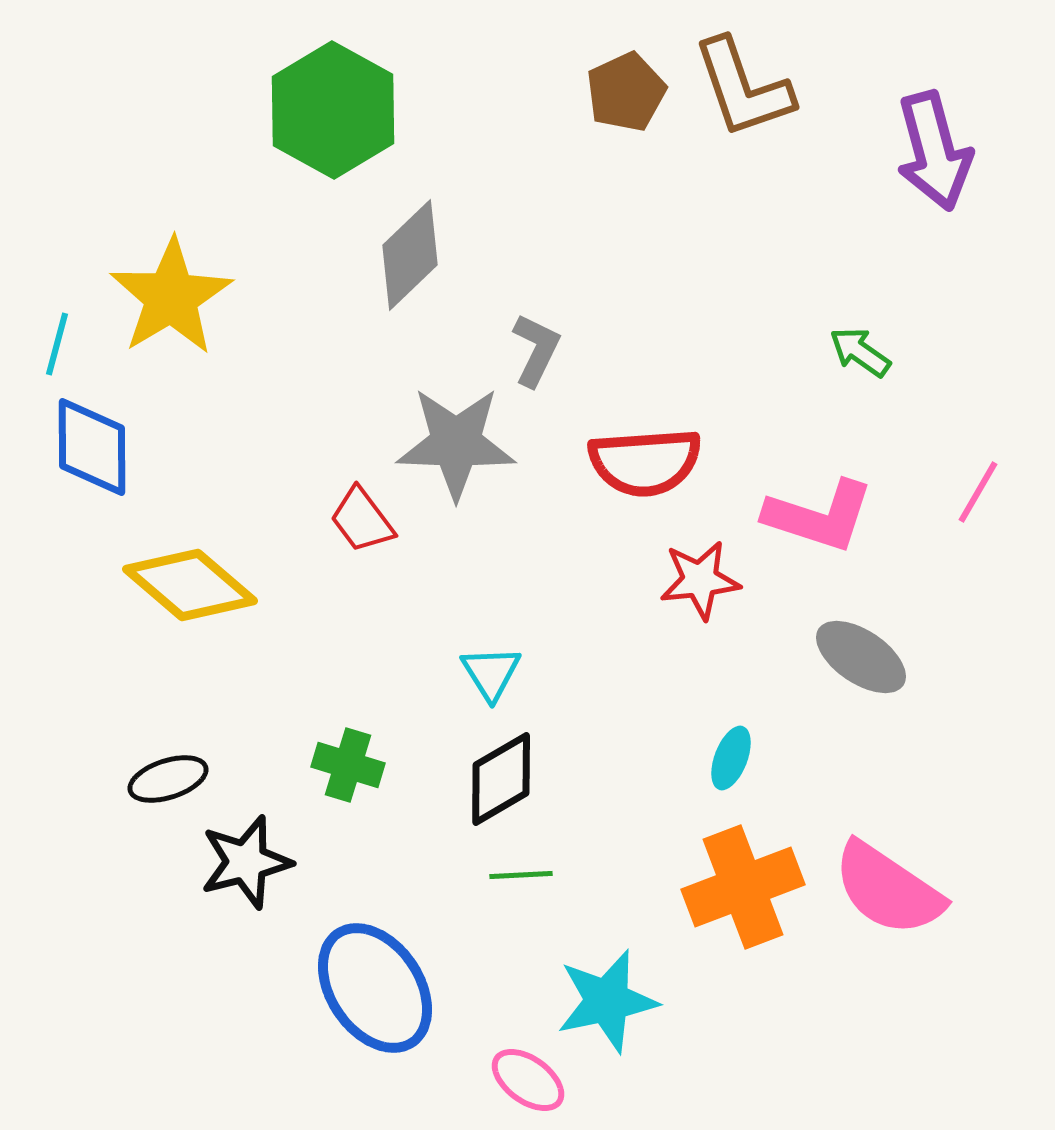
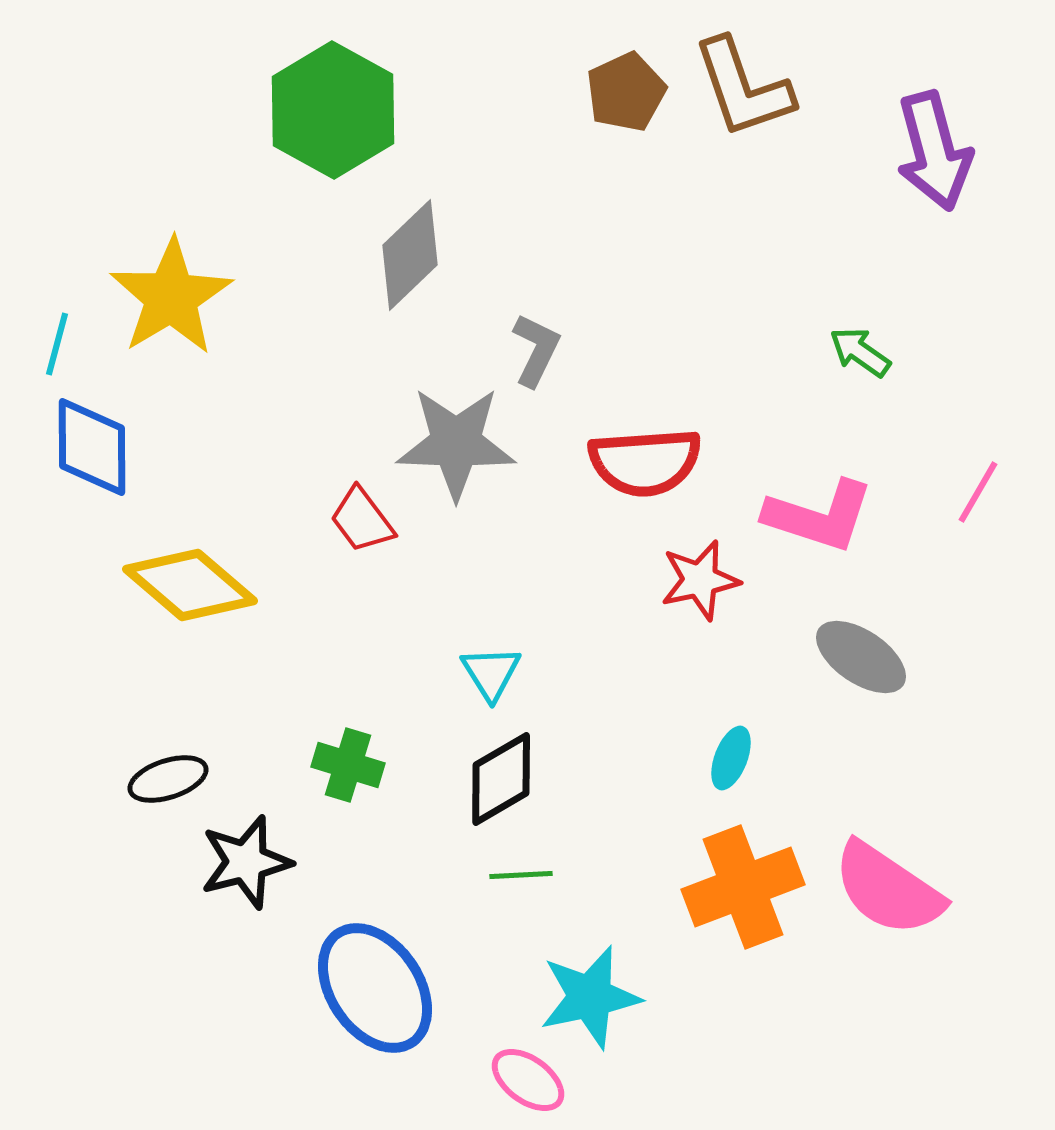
red star: rotated 6 degrees counterclockwise
cyan star: moved 17 px left, 4 px up
